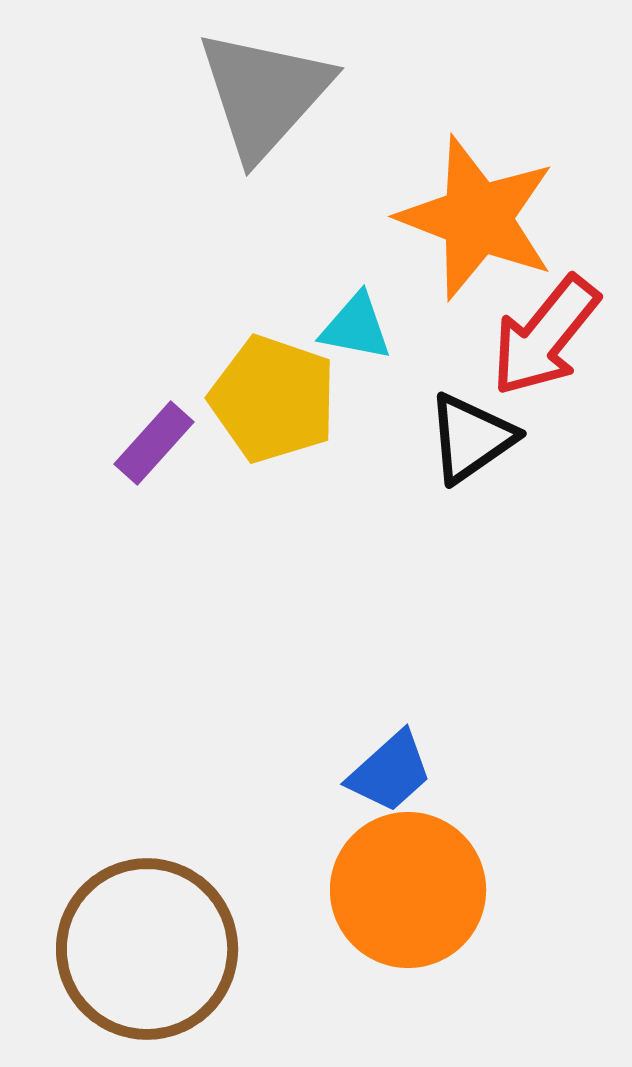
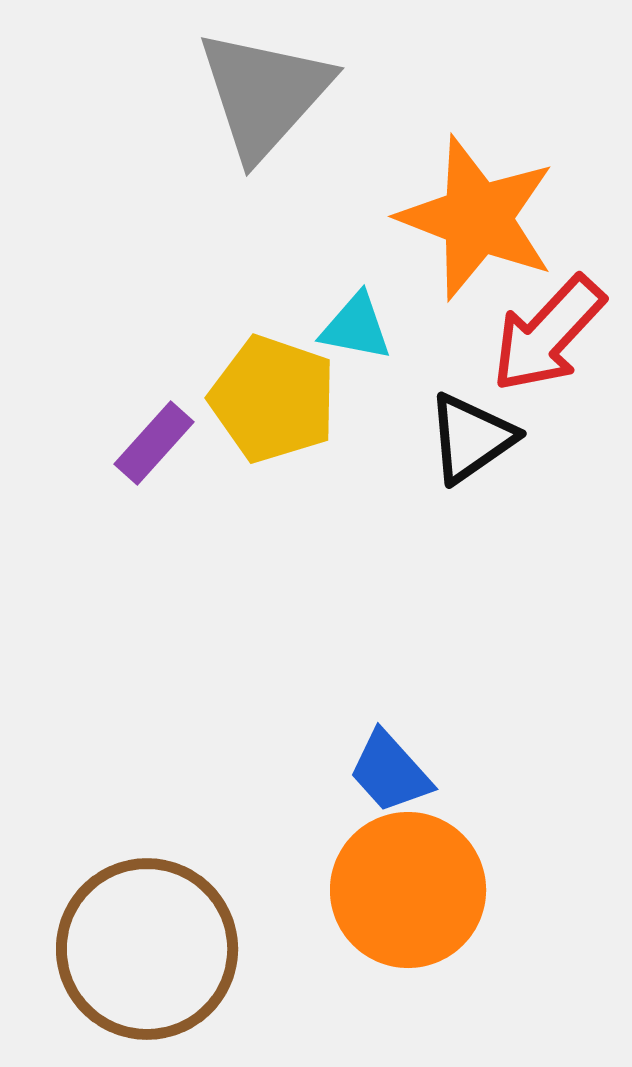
red arrow: moved 3 px right, 2 px up; rotated 4 degrees clockwise
blue trapezoid: rotated 90 degrees clockwise
